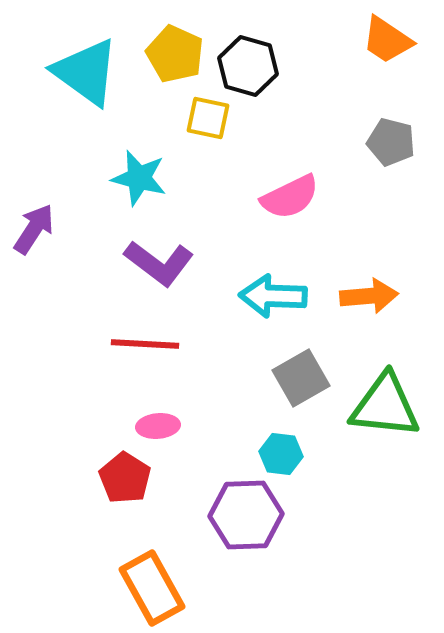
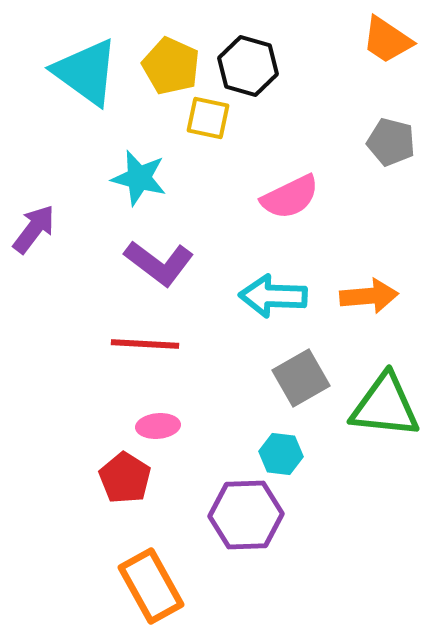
yellow pentagon: moved 4 px left, 12 px down
purple arrow: rotated 4 degrees clockwise
orange rectangle: moved 1 px left, 2 px up
